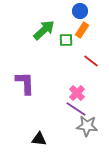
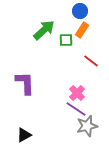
gray star: rotated 20 degrees counterclockwise
black triangle: moved 15 px left, 4 px up; rotated 35 degrees counterclockwise
